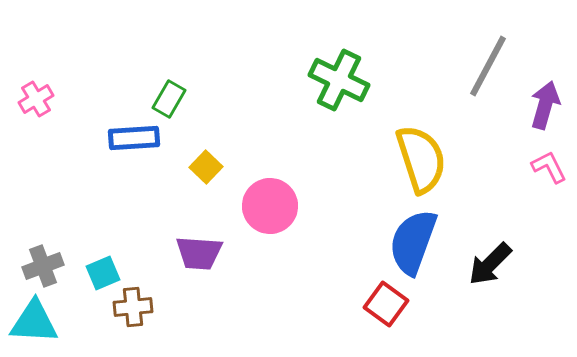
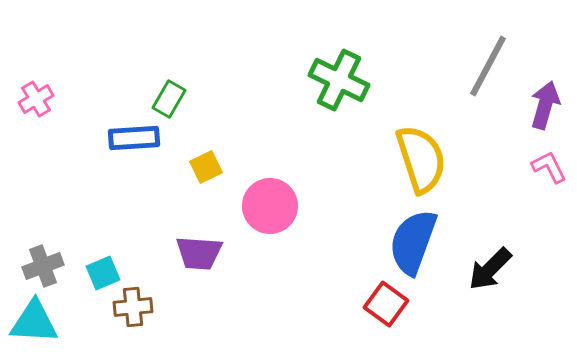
yellow square: rotated 20 degrees clockwise
black arrow: moved 5 px down
